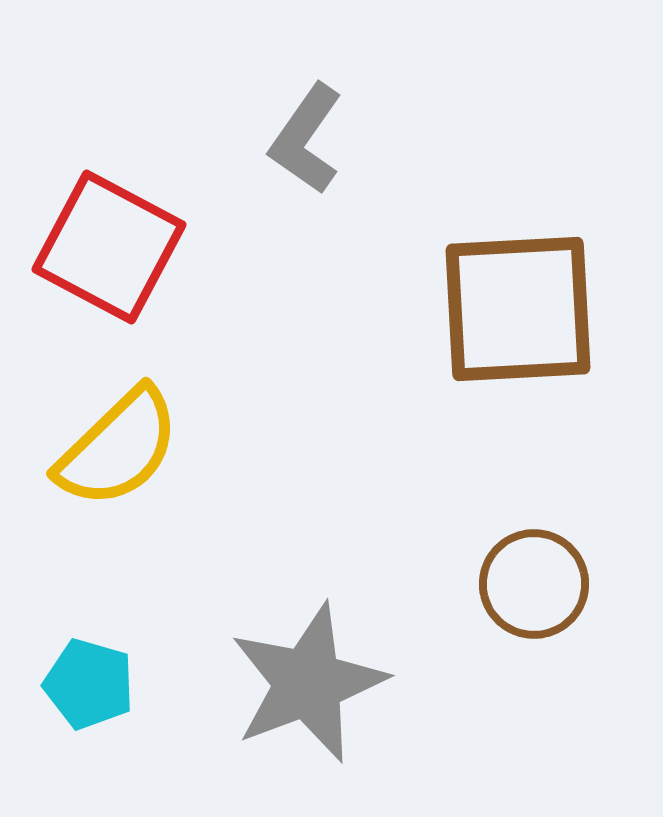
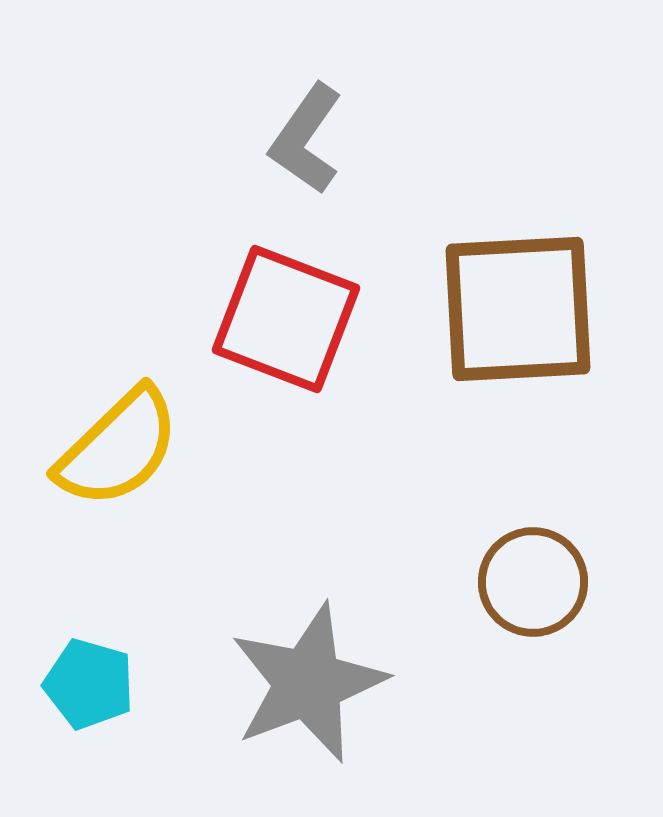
red square: moved 177 px right, 72 px down; rotated 7 degrees counterclockwise
brown circle: moved 1 px left, 2 px up
